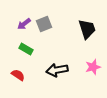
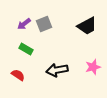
black trapezoid: moved 3 px up; rotated 80 degrees clockwise
